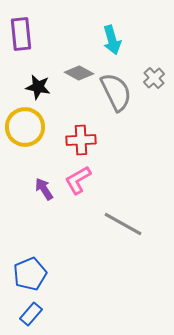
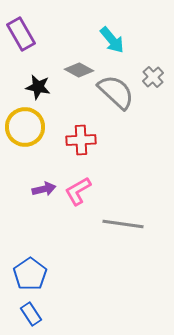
purple rectangle: rotated 24 degrees counterclockwise
cyan arrow: rotated 24 degrees counterclockwise
gray diamond: moved 3 px up
gray cross: moved 1 px left, 1 px up
gray semicircle: rotated 21 degrees counterclockwise
pink L-shape: moved 11 px down
purple arrow: rotated 110 degrees clockwise
gray line: rotated 21 degrees counterclockwise
blue pentagon: rotated 12 degrees counterclockwise
blue rectangle: rotated 75 degrees counterclockwise
